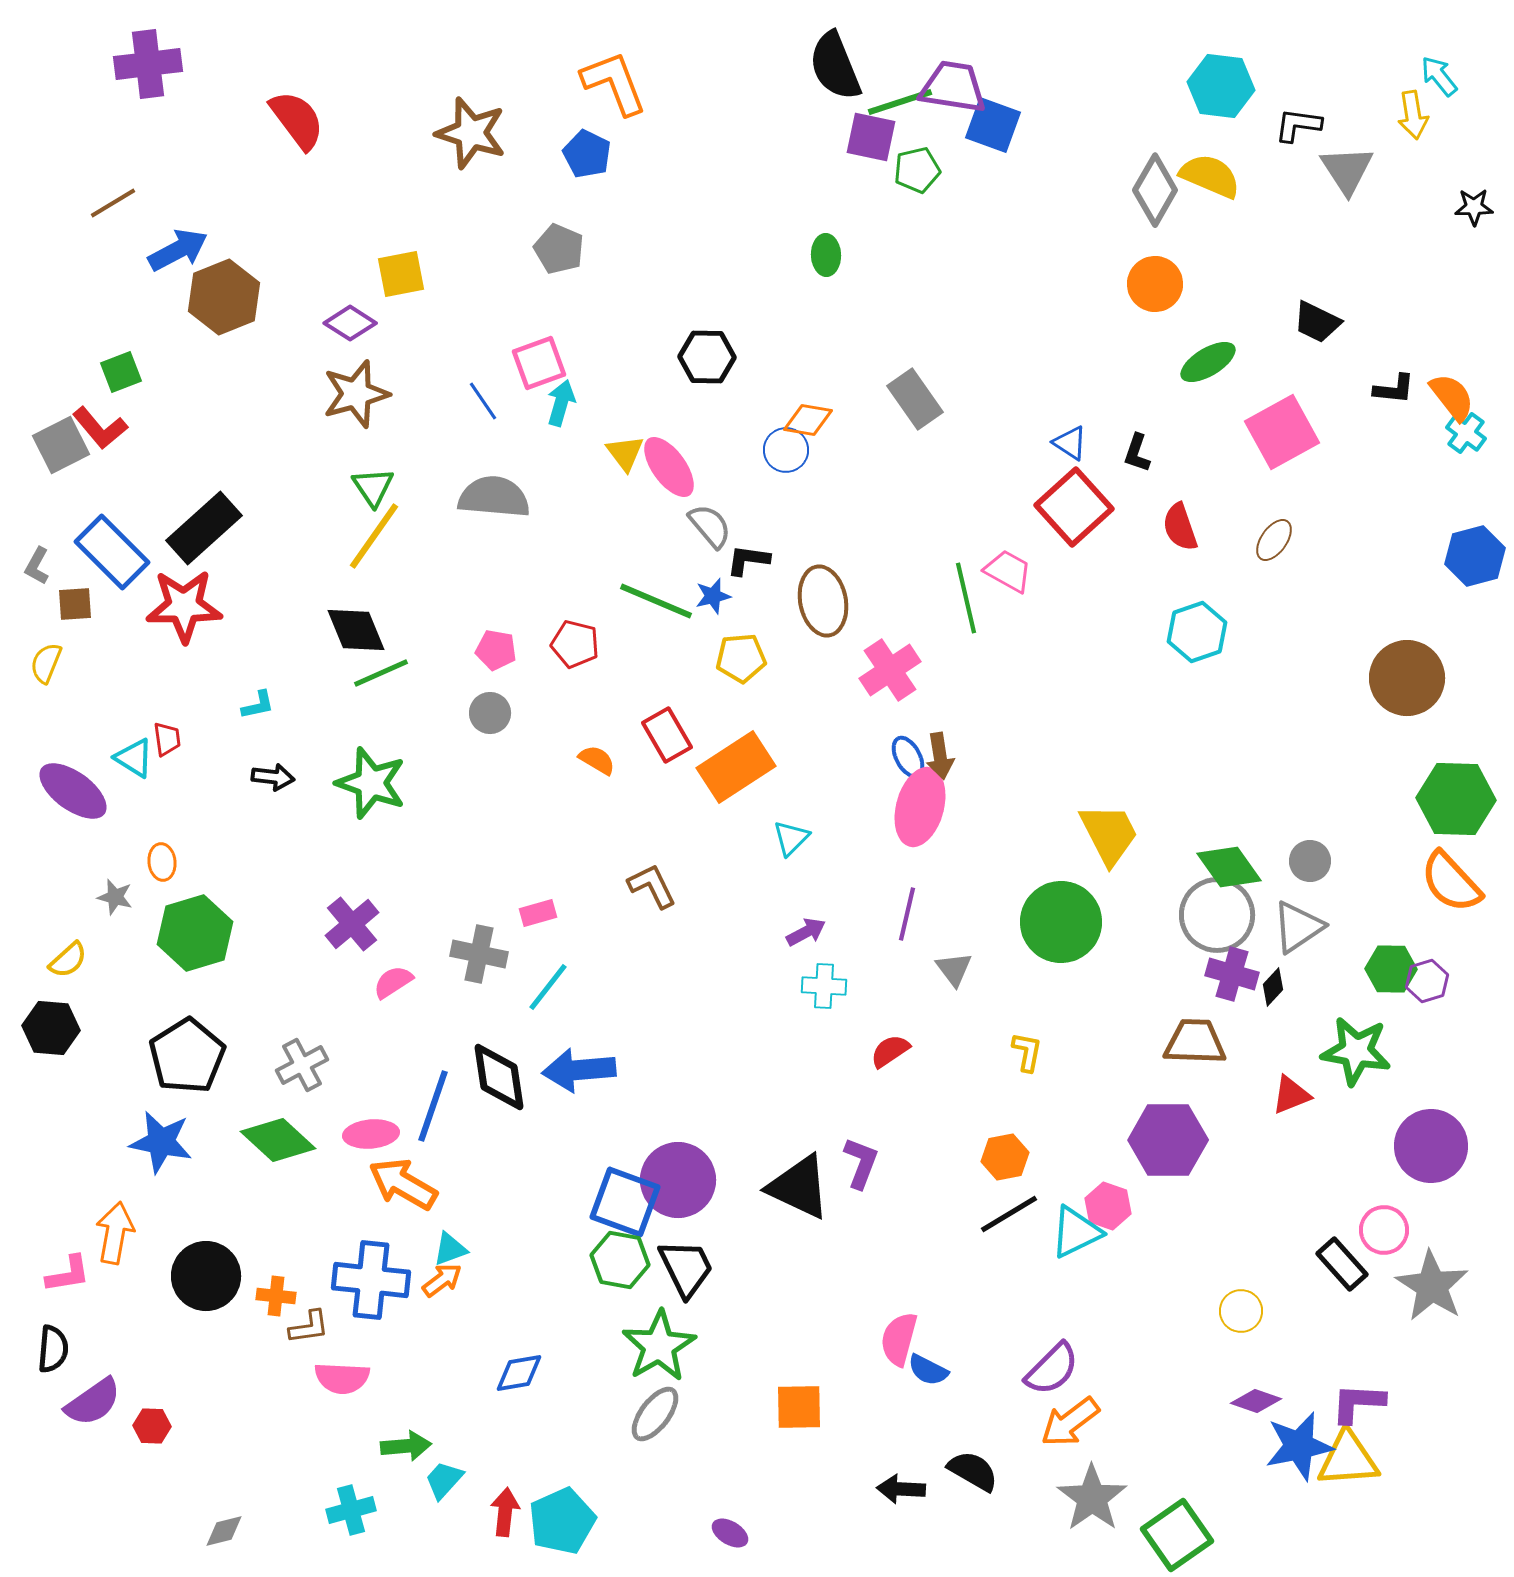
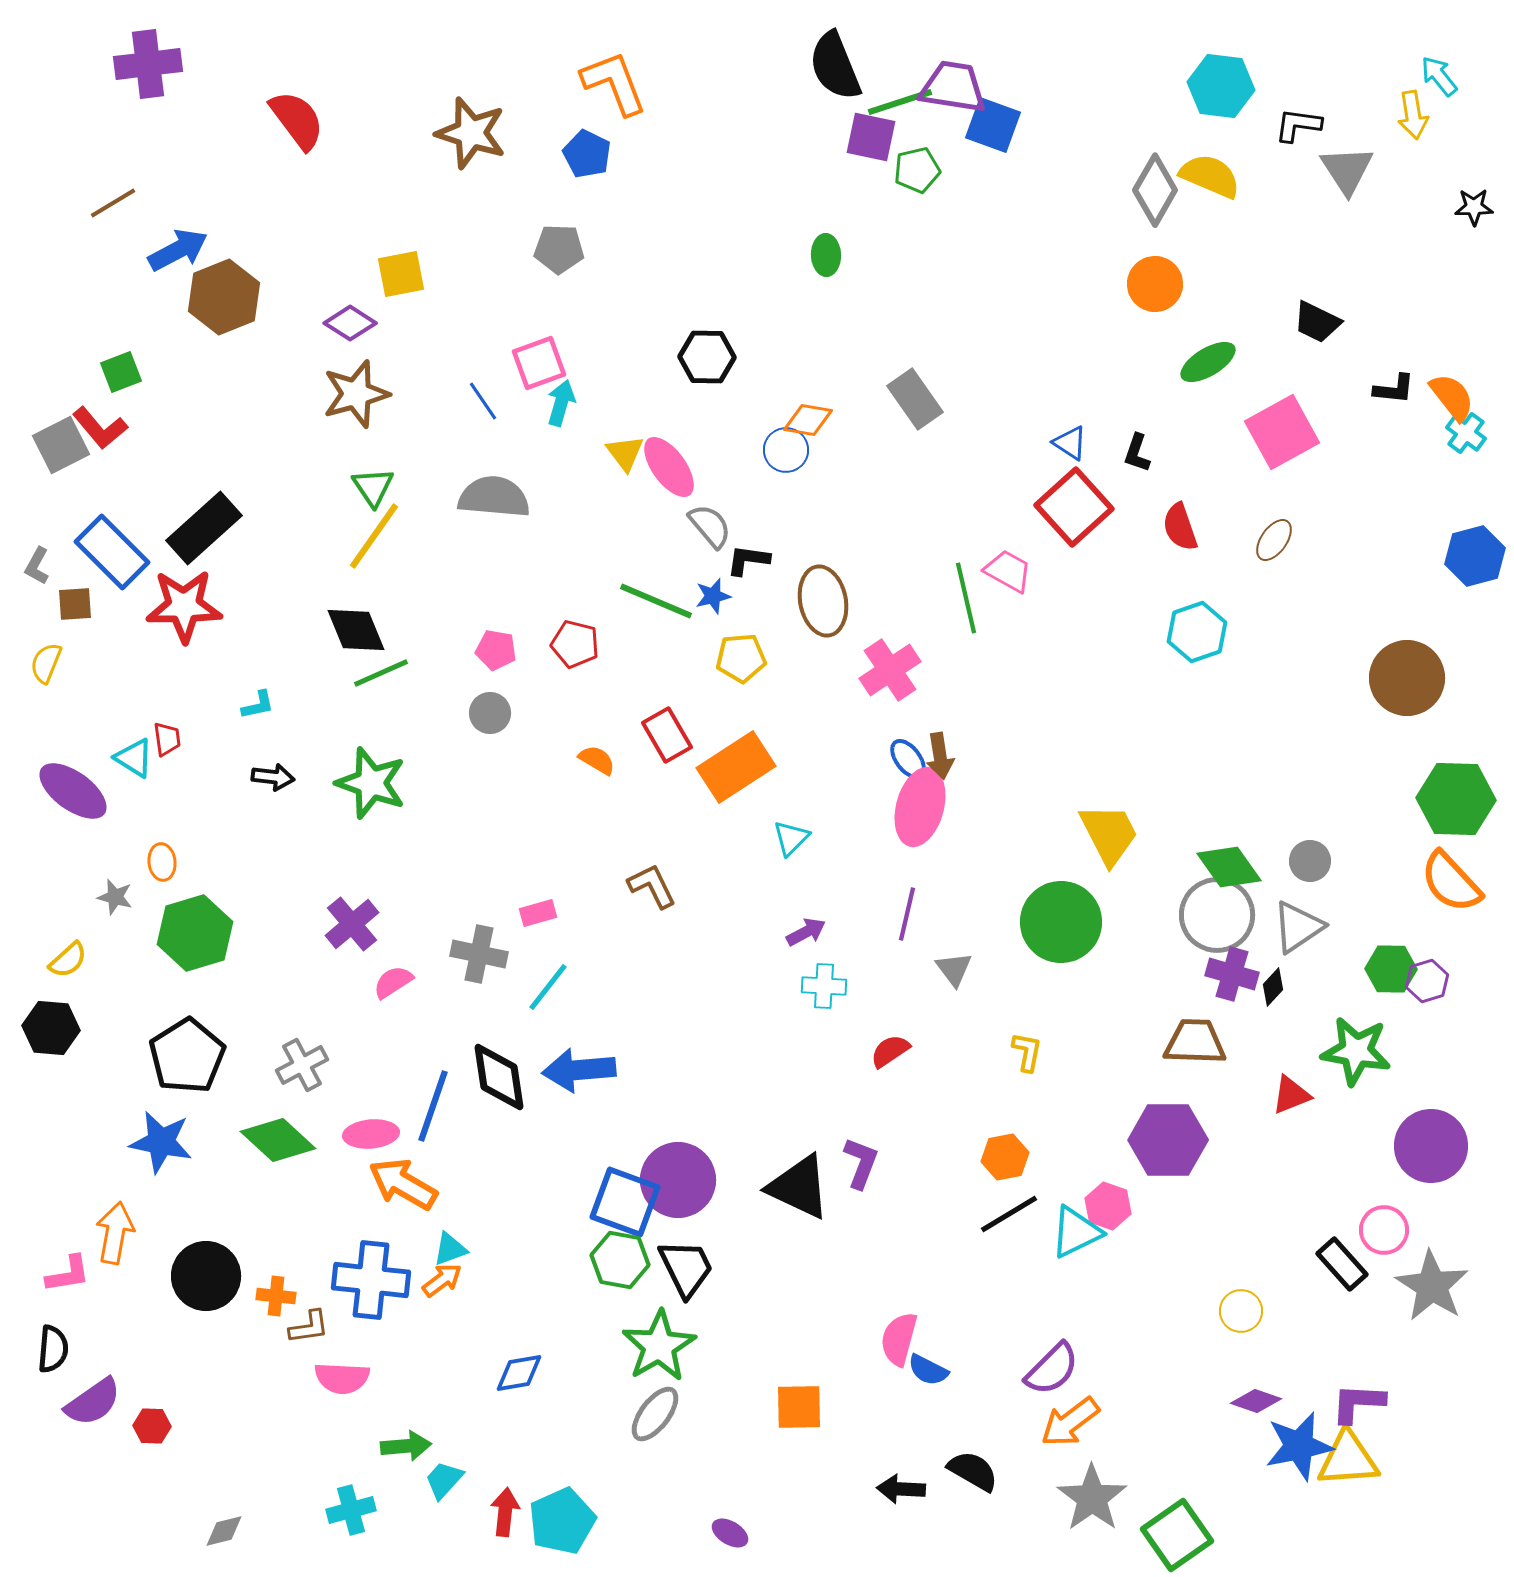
gray pentagon at (559, 249): rotated 21 degrees counterclockwise
blue ellipse at (908, 757): moved 2 px down; rotated 9 degrees counterclockwise
